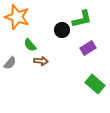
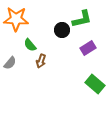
orange star: moved 1 px left, 2 px down; rotated 15 degrees counterclockwise
brown arrow: rotated 104 degrees clockwise
